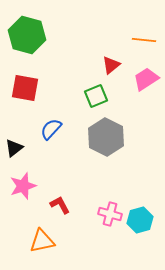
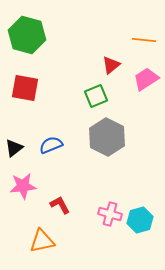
blue semicircle: moved 16 px down; rotated 25 degrees clockwise
gray hexagon: moved 1 px right
pink star: rotated 12 degrees clockwise
